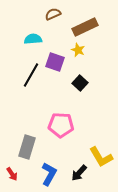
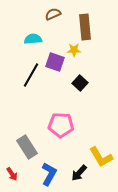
brown rectangle: rotated 70 degrees counterclockwise
yellow star: moved 4 px left; rotated 24 degrees counterclockwise
gray rectangle: rotated 50 degrees counterclockwise
